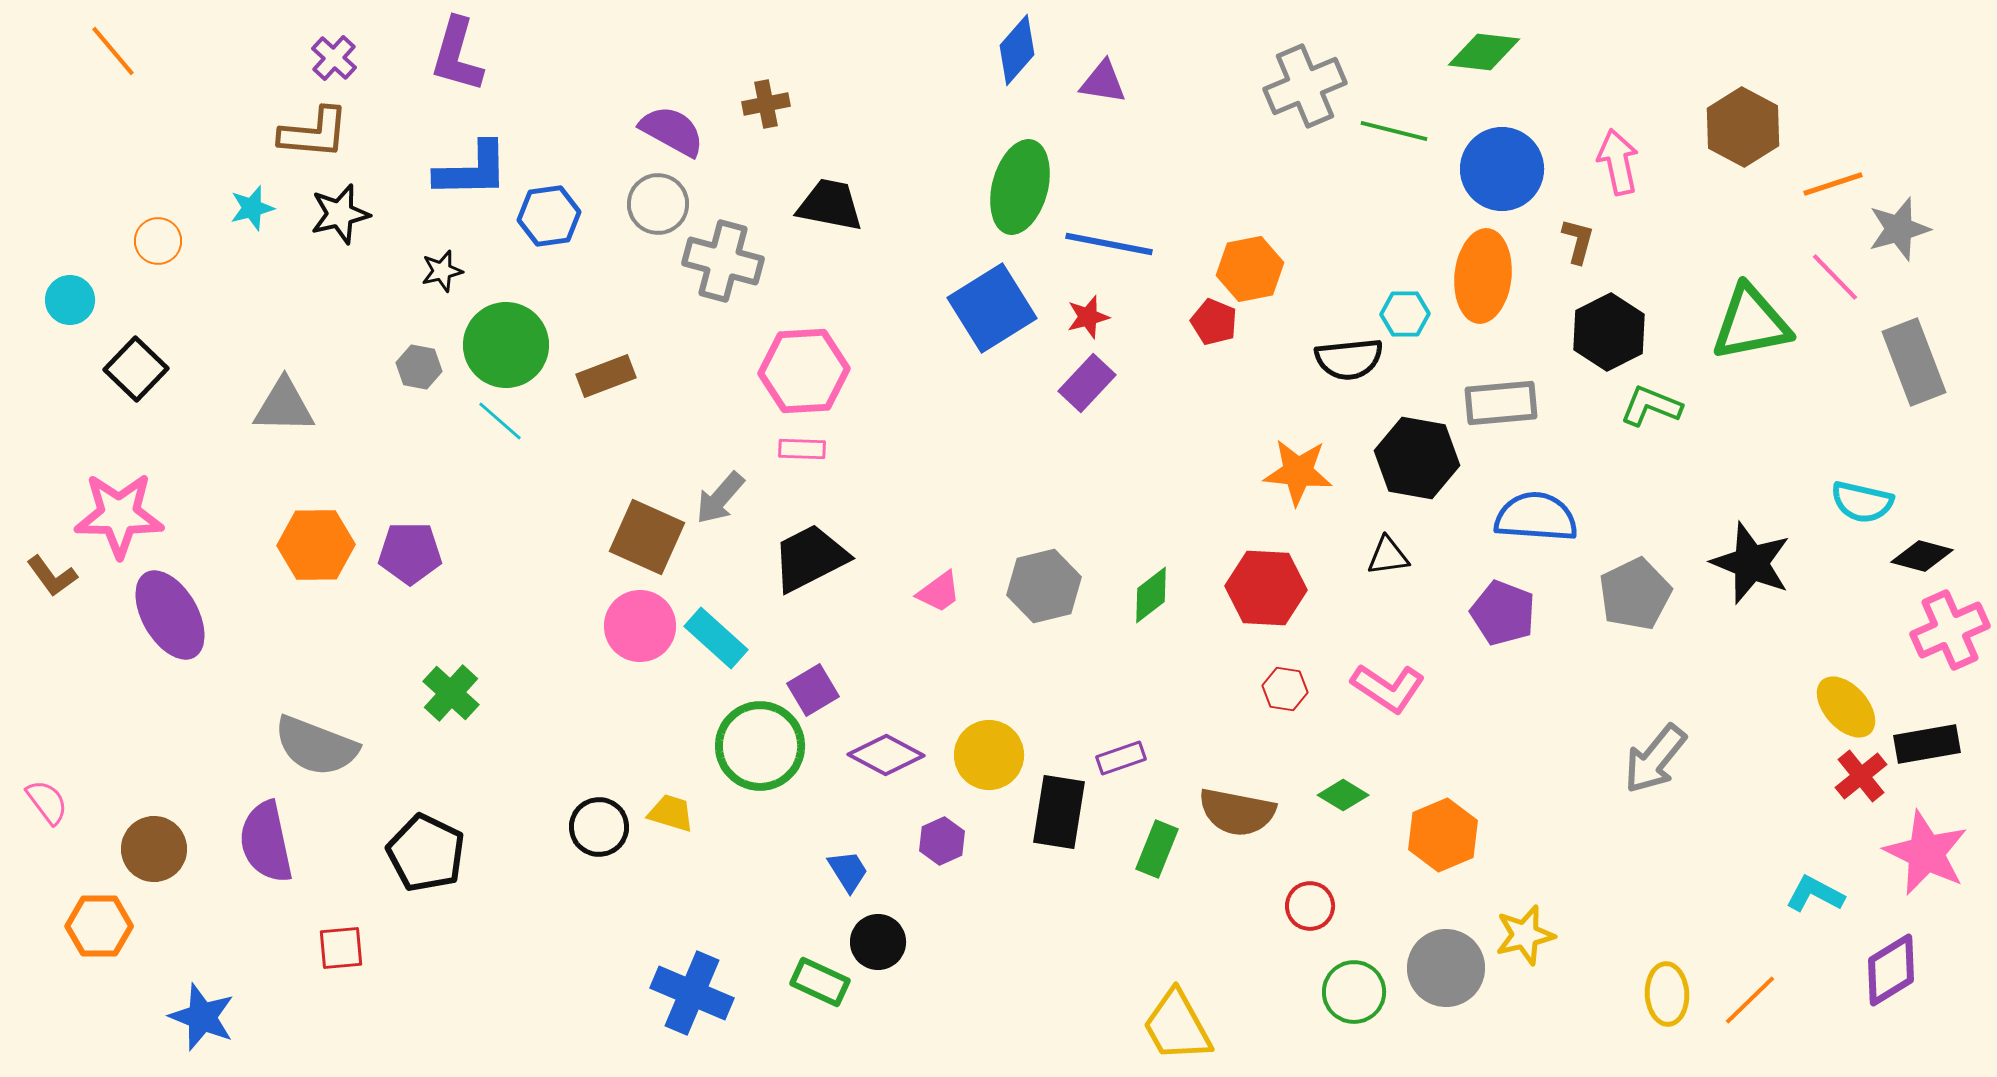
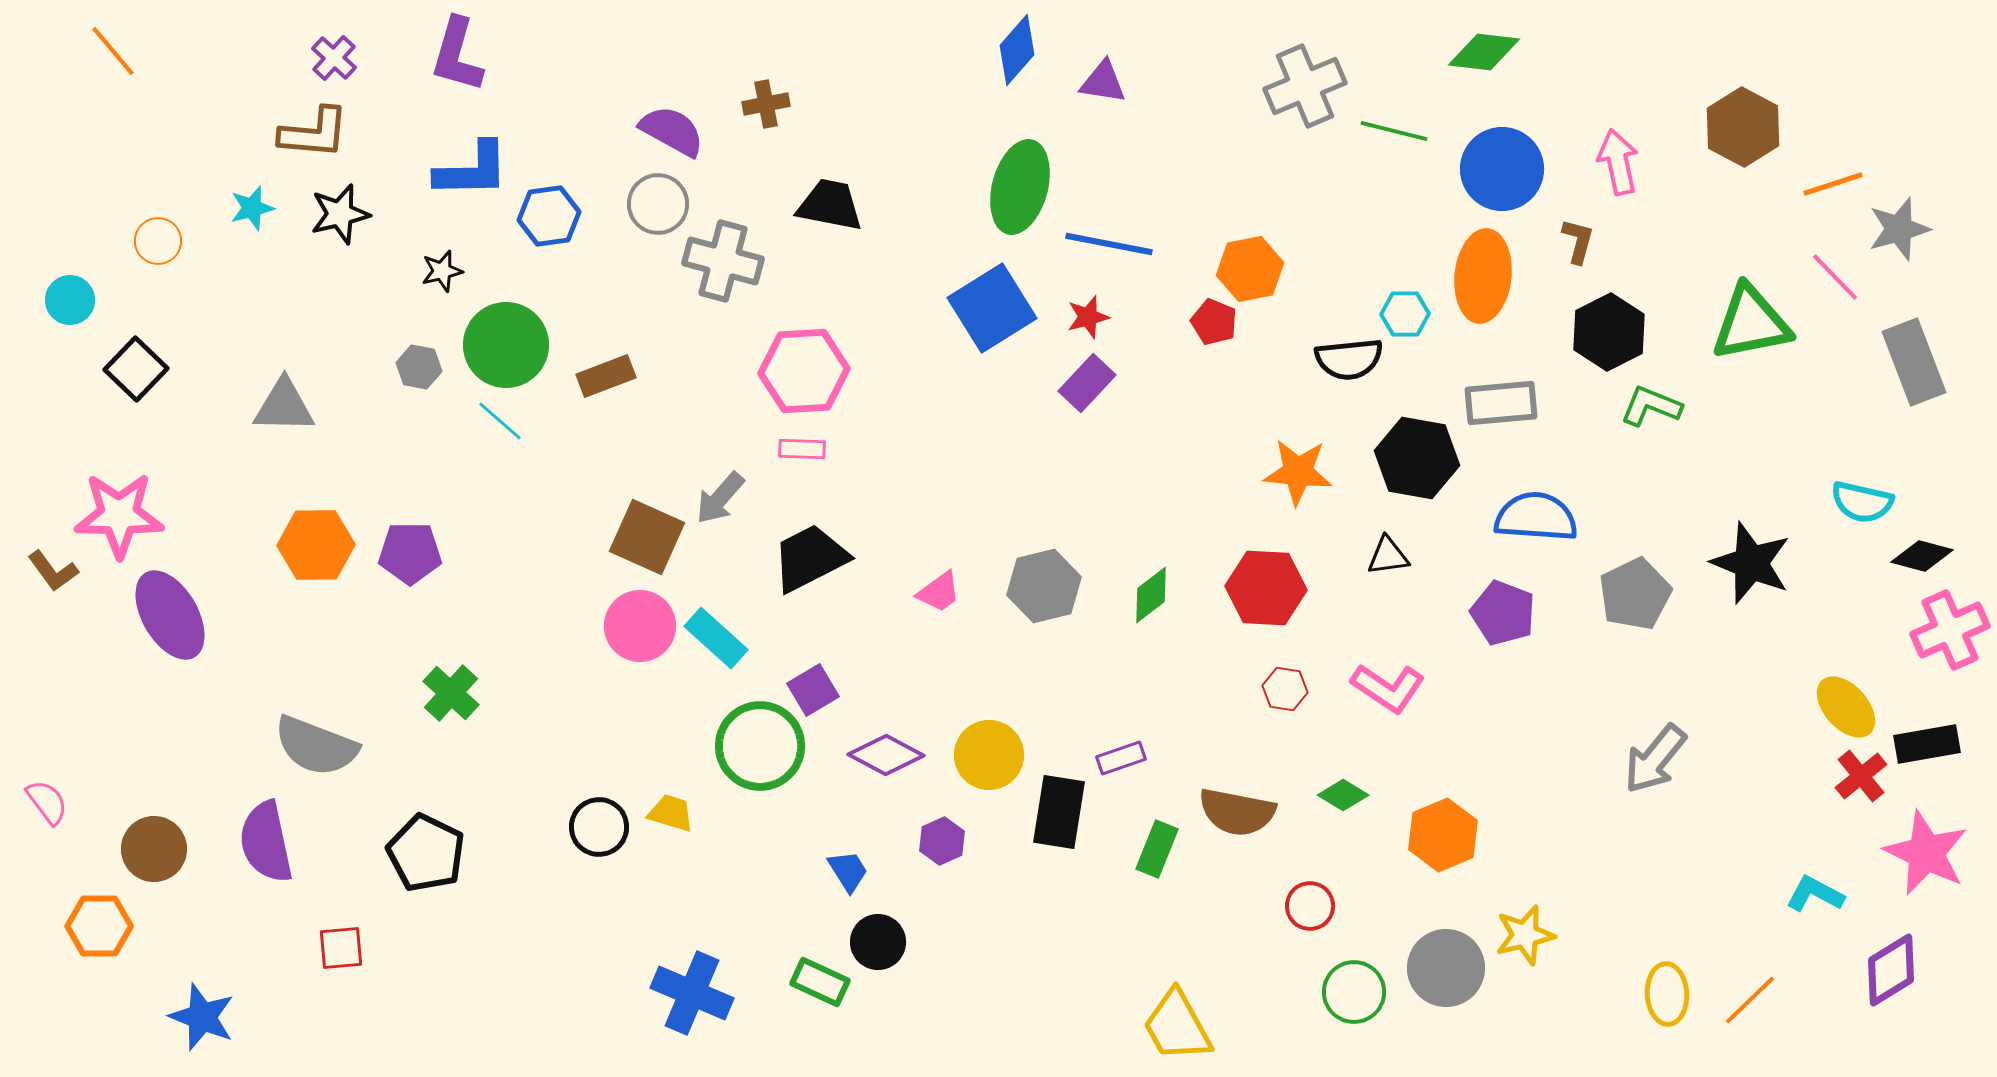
brown L-shape at (52, 576): moved 1 px right, 5 px up
